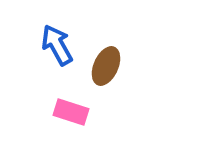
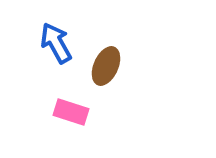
blue arrow: moved 1 px left, 2 px up
